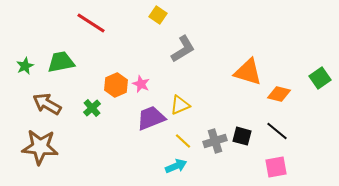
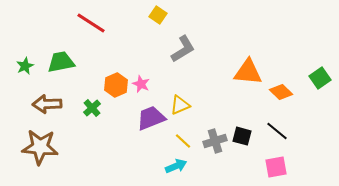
orange triangle: rotated 12 degrees counterclockwise
orange diamond: moved 2 px right, 2 px up; rotated 30 degrees clockwise
brown arrow: rotated 32 degrees counterclockwise
